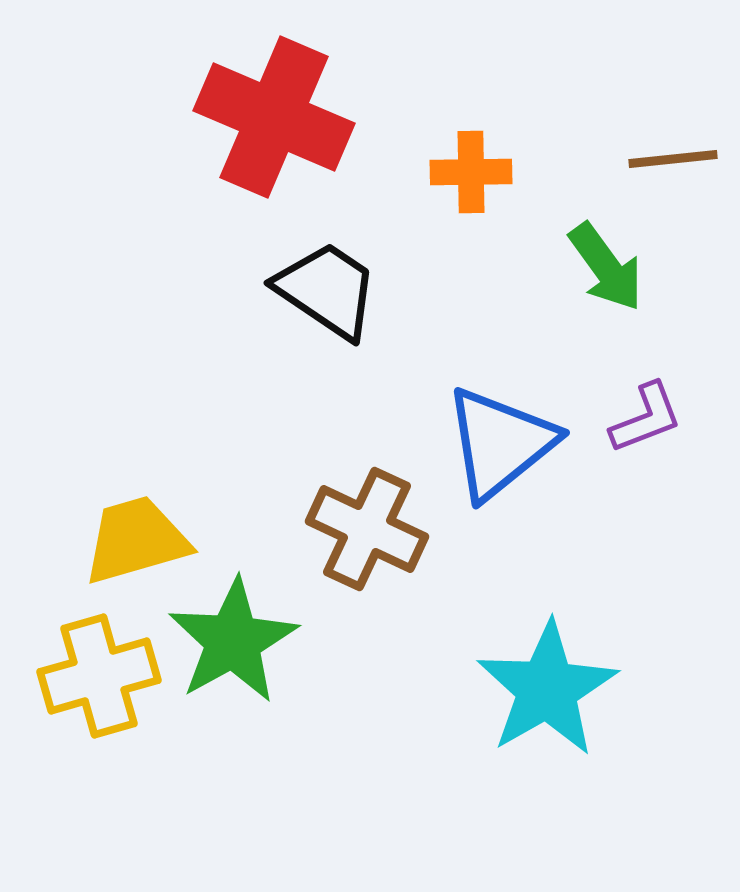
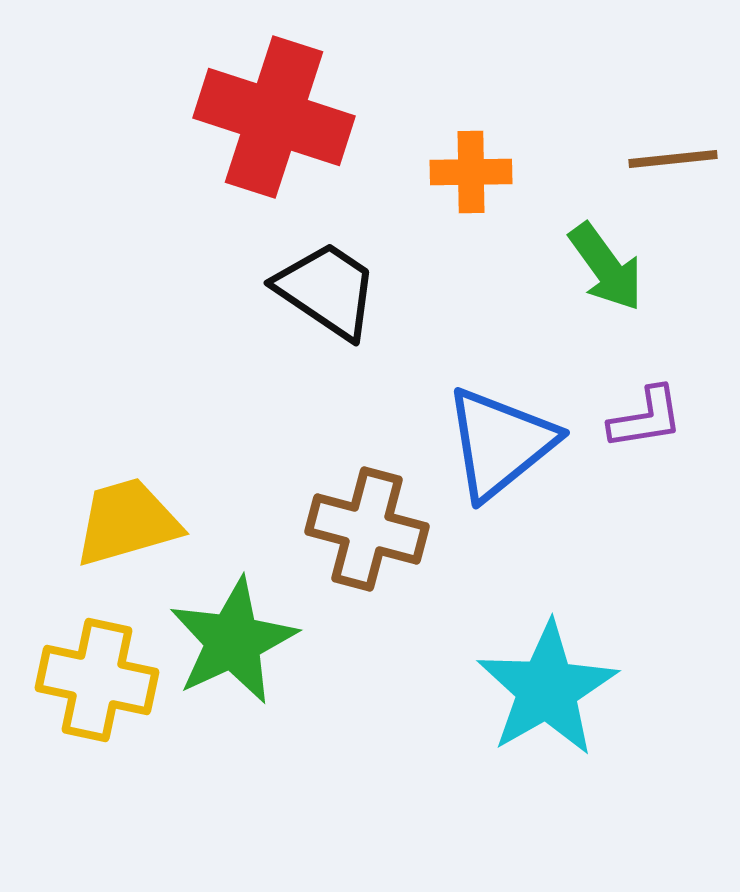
red cross: rotated 5 degrees counterclockwise
purple L-shape: rotated 12 degrees clockwise
brown cross: rotated 10 degrees counterclockwise
yellow trapezoid: moved 9 px left, 18 px up
green star: rotated 4 degrees clockwise
yellow cross: moved 2 px left, 4 px down; rotated 28 degrees clockwise
